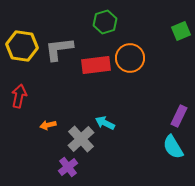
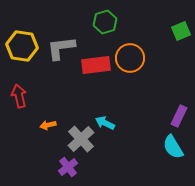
gray L-shape: moved 2 px right, 1 px up
red arrow: rotated 25 degrees counterclockwise
